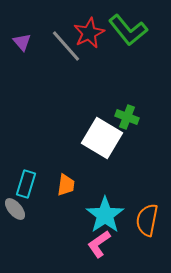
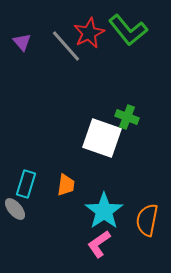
white square: rotated 12 degrees counterclockwise
cyan star: moved 1 px left, 4 px up
